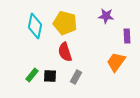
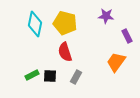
cyan diamond: moved 2 px up
purple rectangle: rotated 24 degrees counterclockwise
green rectangle: rotated 24 degrees clockwise
